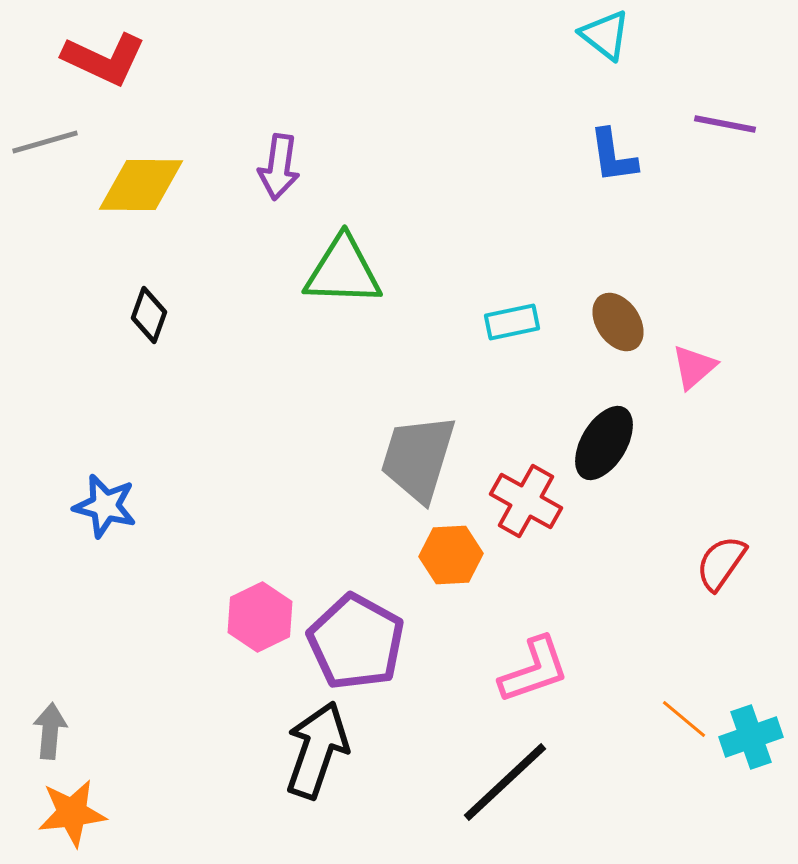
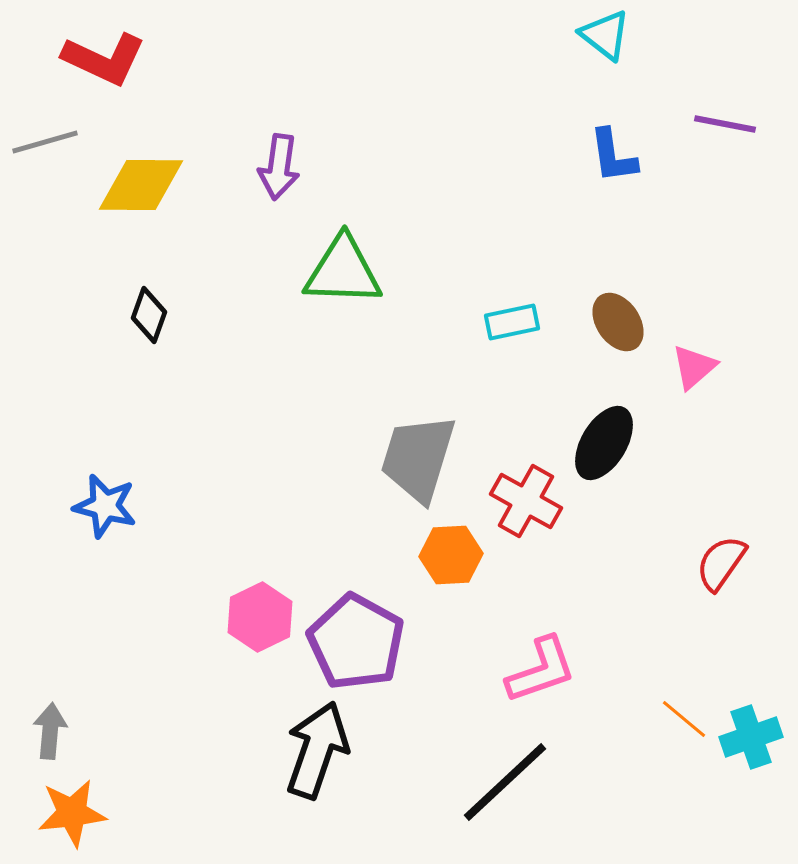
pink L-shape: moved 7 px right
